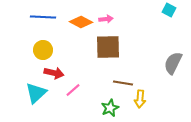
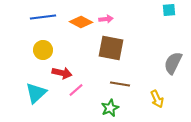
cyan square: rotated 32 degrees counterclockwise
blue line: rotated 10 degrees counterclockwise
brown square: moved 3 px right, 1 px down; rotated 12 degrees clockwise
red arrow: moved 8 px right
brown line: moved 3 px left, 1 px down
pink line: moved 3 px right
yellow arrow: moved 17 px right; rotated 30 degrees counterclockwise
